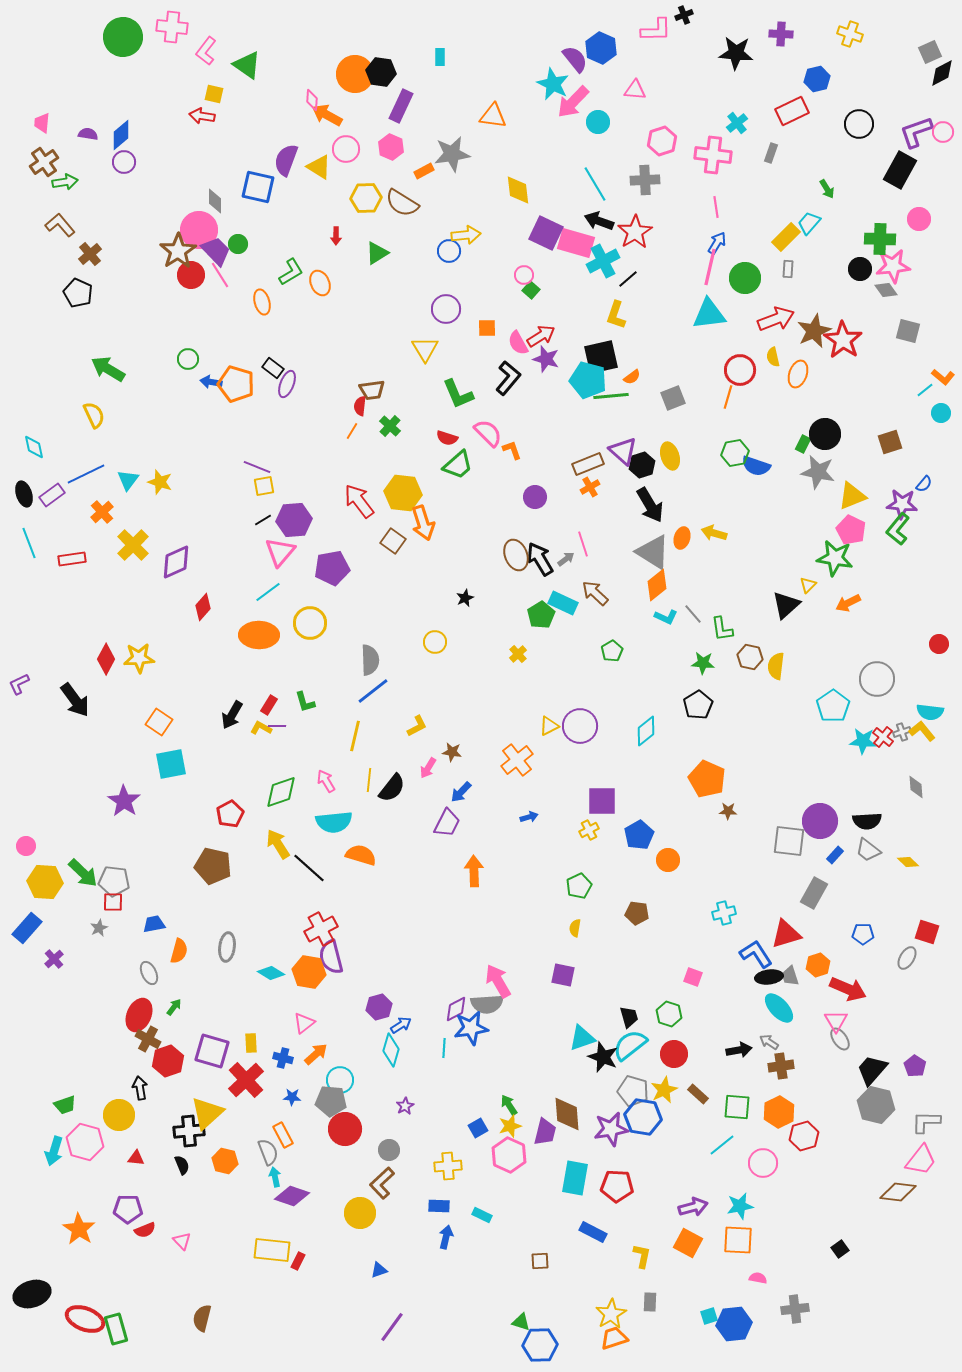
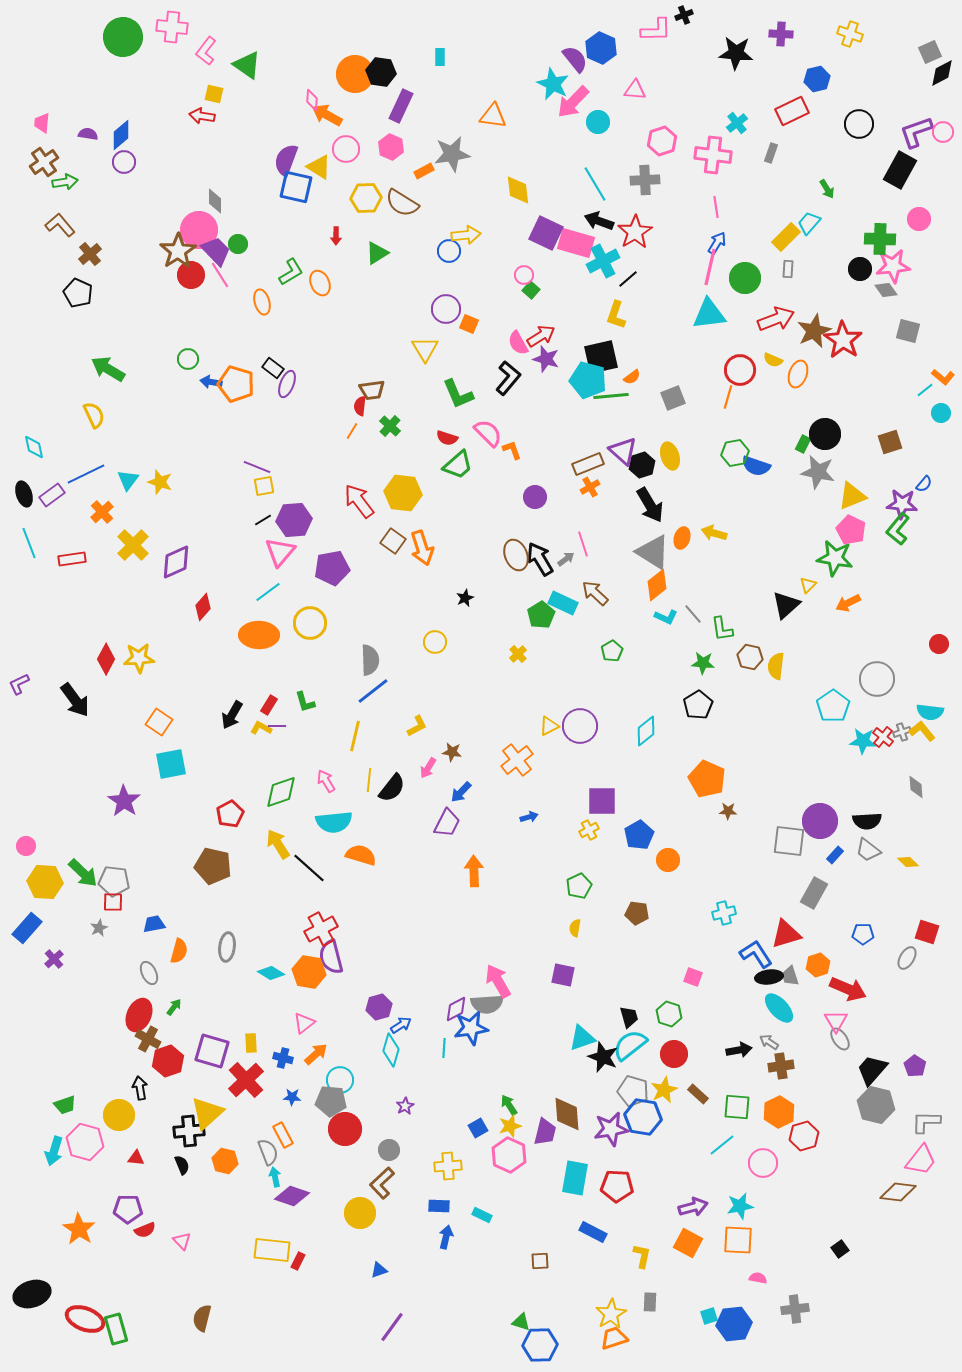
blue square at (258, 187): moved 38 px right
orange square at (487, 328): moved 18 px left, 4 px up; rotated 24 degrees clockwise
yellow semicircle at (773, 357): moved 3 px down; rotated 54 degrees counterclockwise
orange arrow at (423, 523): moved 1 px left, 25 px down
